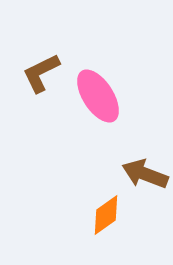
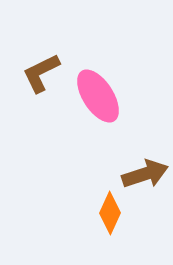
brown arrow: rotated 141 degrees clockwise
orange diamond: moved 4 px right, 2 px up; rotated 30 degrees counterclockwise
